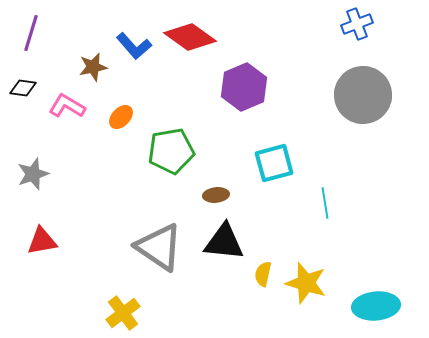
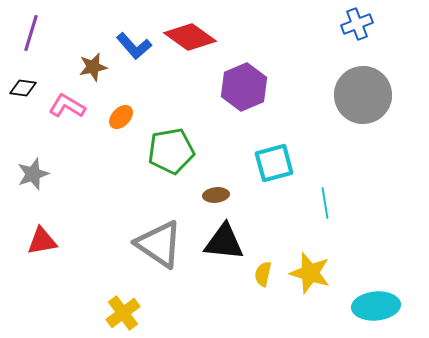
gray triangle: moved 3 px up
yellow star: moved 4 px right, 10 px up
